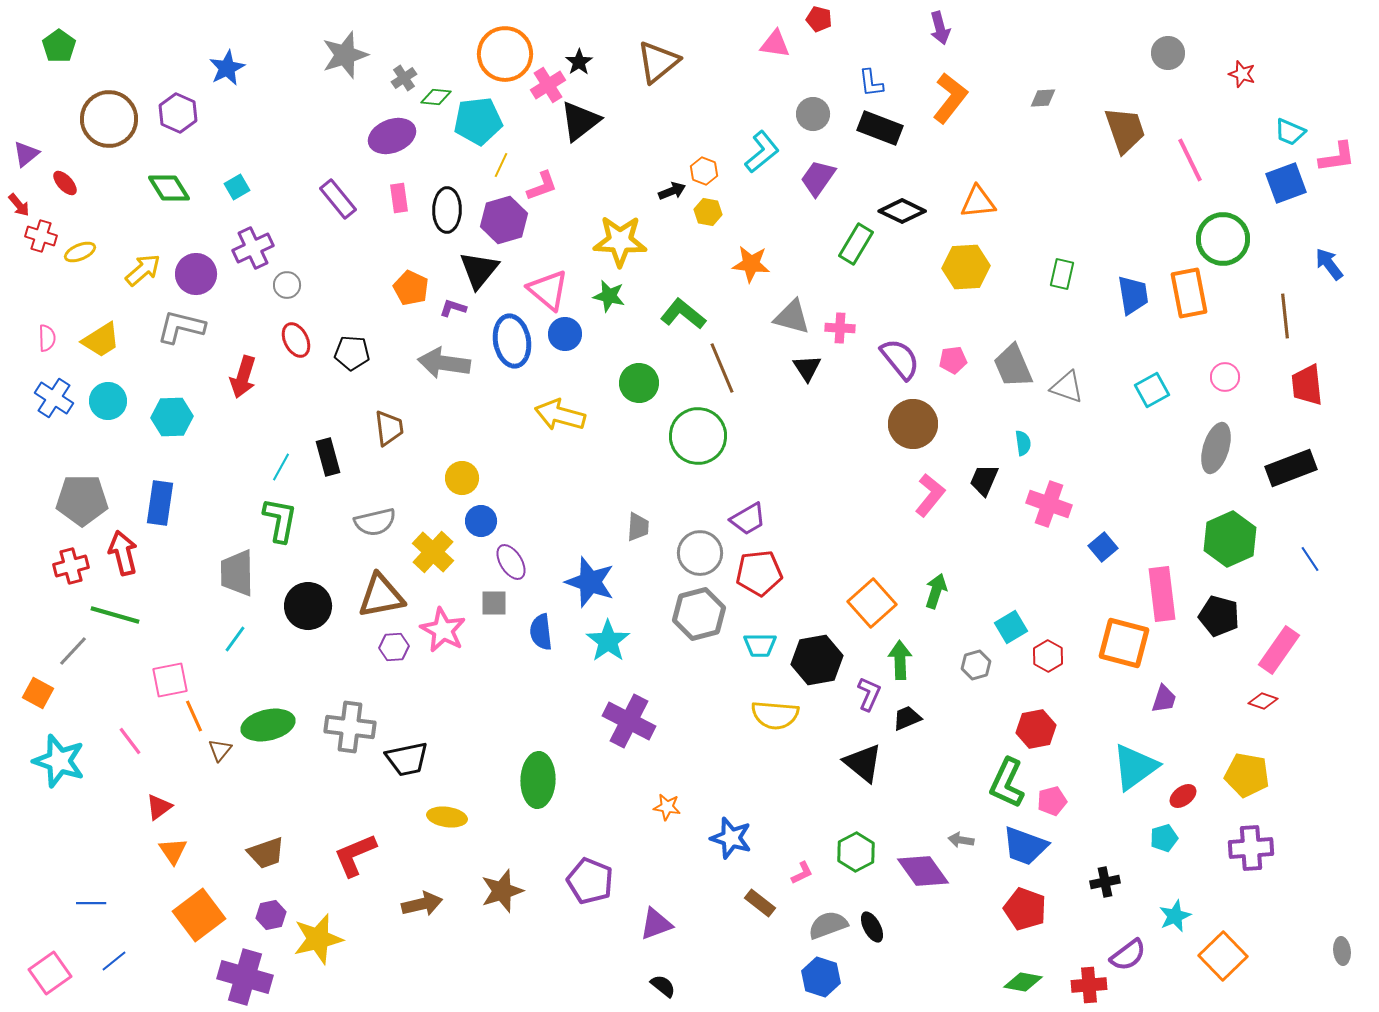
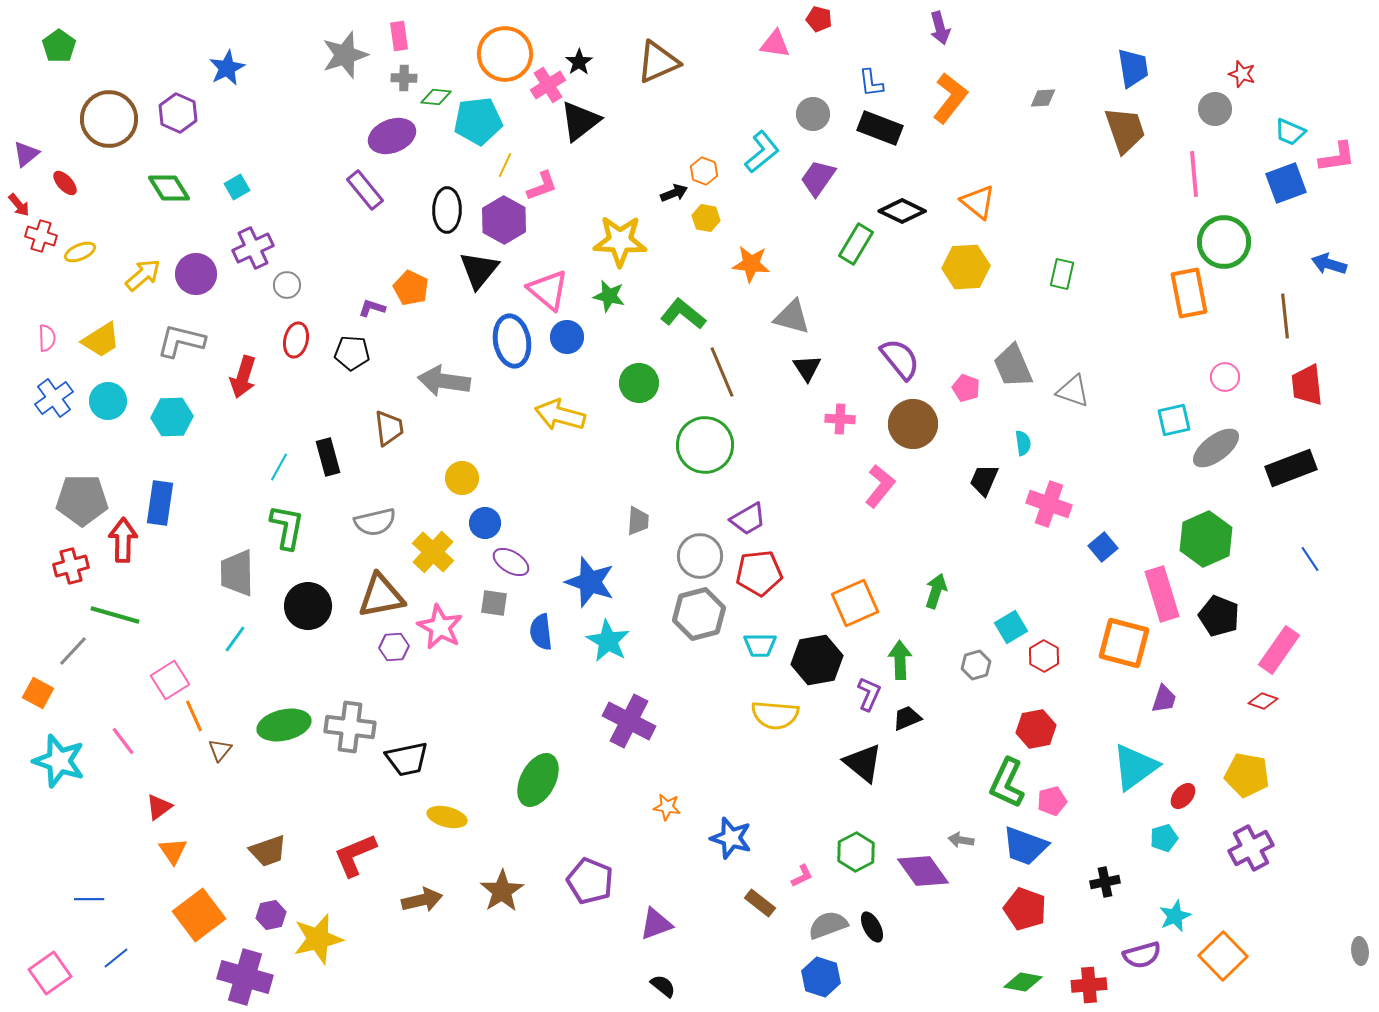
gray circle at (1168, 53): moved 47 px right, 56 px down
brown triangle at (658, 62): rotated 15 degrees clockwise
gray cross at (404, 78): rotated 35 degrees clockwise
pink line at (1190, 160): moved 4 px right, 14 px down; rotated 21 degrees clockwise
yellow line at (501, 165): moved 4 px right
black arrow at (672, 191): moved 2 px right, 2 px down
pink rectangle at (399, 198): moved 162 px up
purple rectangle at (338, 199): moved 27 px right, 9 px up
orange triangle at (978, 202): rotated 45 degrees clockwise
yellow hexagon at (708, 212): moved 2 px left, 6 px down
purple hexagon at (504, 220): rotated 15 degrees counterclockwise
green circle at (1223, 239): moved 1 px right, 3 px down
blue arrow at (1329, 264): rotated 36 degrees counterclockwise
yellow arrow at (143, 270): moved 5 px down
blue trapezoid at (1133, 295): moved 227 px up
purple L-shape at (453, 308): moved 81 px left
gray L-shape at (181, 327): moved 14 px down
pink cross at (840, 328): moved 91 px down
blue circle at (565, 334): moved 2 px right, 3 px down
red ellipse at (296, 340): rotated 40 degrees clockwise
pink pentagon at (953, 360): moved 13 px right, 28 px down; rotated 28 degrees clockwise
gray arrow at (444, 363): moved 18 px down
brown line at (722, 368): moved 4 px down
gray triangle at (1067, 387): moved 6 px right, 4 px down
cyan square at (1152, 390): moved 22 px right, 30 px down; rotated 16 degrees clockwise
blue cross at (54, 398): rotated 21 degrees clockwise
green circle at (698, 436): moved 7 px right, 9 px down
gray ellipse at (1216, 448): rotated 36 degrees clockwise
cyan line at (281, 467): moved 2 px left
pink L-shape at (930, 495): moved 50 px left, 9 px up
green L-shape at (280, 520): moved 7 px right, 7 px down
blue circle at (481, 521): moved 4 px right, 2 px down
gray trapezoid at (638, 527): moved 6 px up
green hexagon at (1230, 539): moved 24 px left
red arrow at (123, 553): moved 13 px up; rotated 15 degrees clockwise
gray circle at (700, 553): moved 3 px down
purple ellipse at (511, 562): rotated 27 degrees counterclockwise
pink rectangle at (1162, 594): rotated 10 degrees counterclockwise
gray square at (494, 603): rotated 8 degrees clockwise
orange square at (872, 603): moved 17 px left; rotated 18 degrees clockwise
black pentagon at (1219, 616): rotated 6 degrees clockwise
pink star at (443, 630): moved 3 px left, 3 px up
cyan star at (608, 641): rotated 6 degrees counterclockwise
red hexagon at (1048, 656): moved 4 px left
pink square at (170, 680): rotated 21 degrees counterclockwise
green ellipse at (268, 725): moved 16 px right
pink line at (130, 741): moved 7 px left
green ellipse at (538, 780): rotated 26 degrees clockwise
red ellipse at (1183, 796): rotated 12 degrees counterclockwise
yellow ellipse at (447, 817): rotated 6 degrees clockwise
purple cross at (1251, 848): rotated 24 degrees counterclockwise
brown trapezoid at (266, 853): moved 2 px right, 2 px up
pink L-shape at (802, 873): moved 3 px down
brown star at (502, 891): rotated 15 degrees counterclockwise
blue line at (91, 903): moved 2 px left, 4 px up
brown arrow at (422, 904): moved 4 px up
gray ellipse at (1342, 951): moved 18 px right
purple semicircle at (1128, 955): moved 14 px right; rotated 21 degrees clockwise
blue line at (114, 961): moved 2 px right, 3 px up
